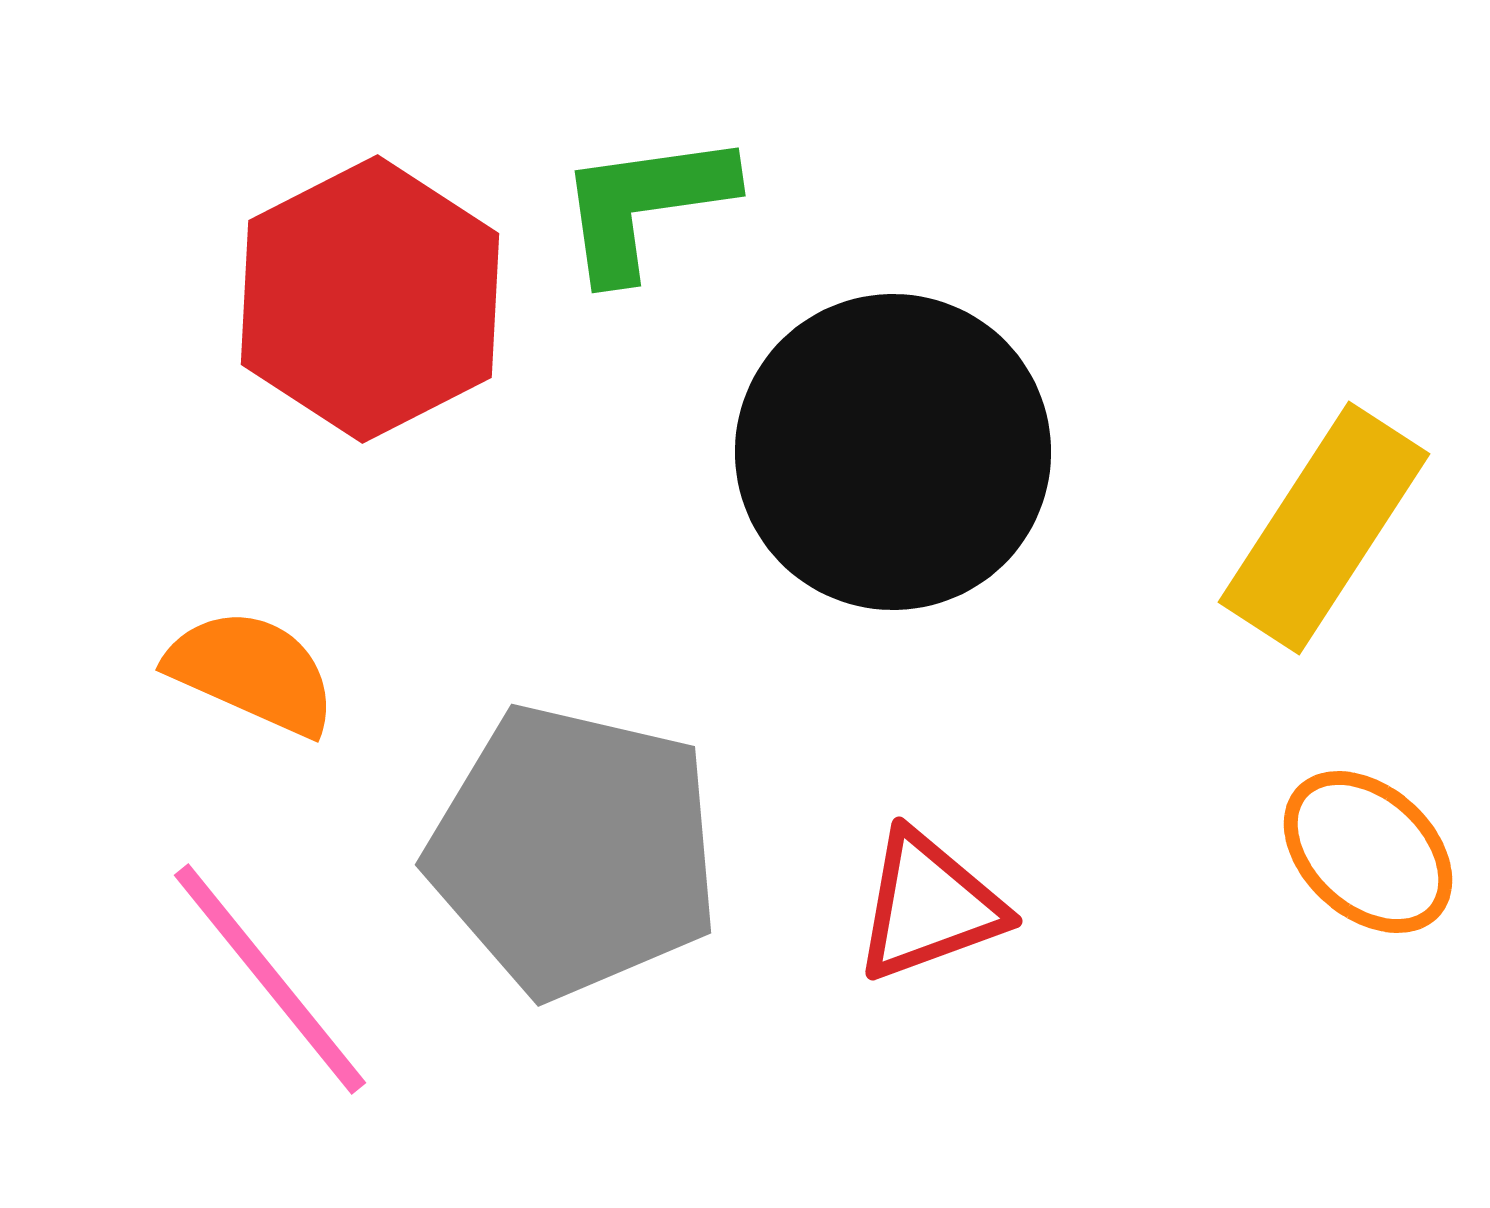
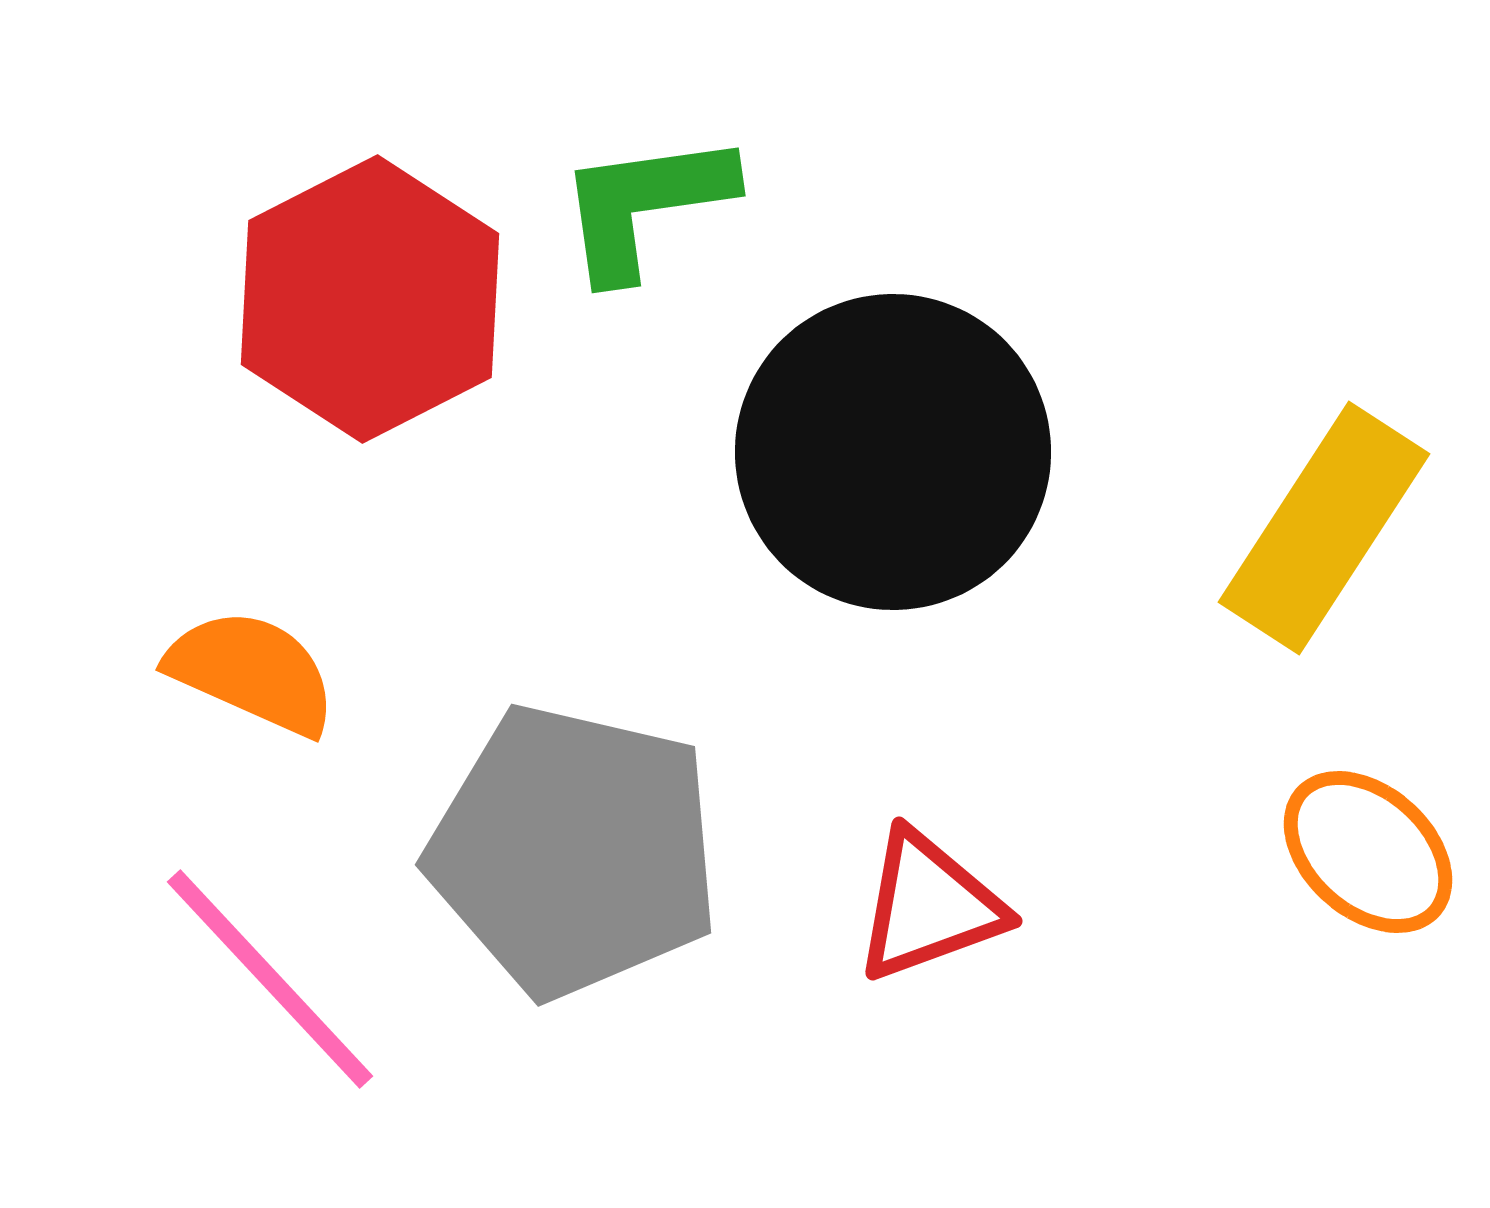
pink line: rotated 4 degrees counterclockwise
